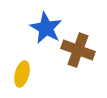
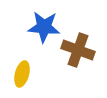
blue star: moved 2 px left, 1 px up; rotated 24 degrees counterclockwise
